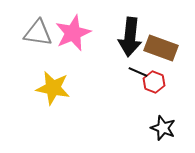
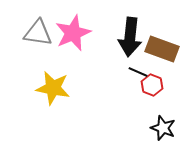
brown rectangle: moved 1 px right, 1 px down
red hexagon: moved 2 px left, 3 px down
